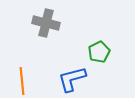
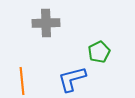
gray cross: rotated 16 degrees counterclockwise
